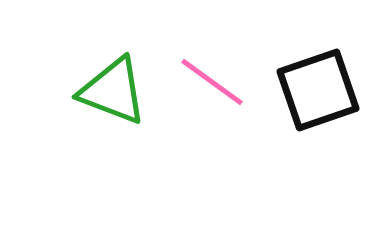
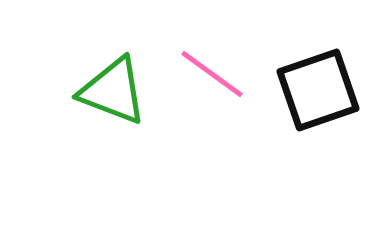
pink line: moved 8 px up
